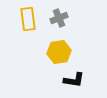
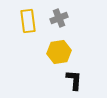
yellow rectangle: moved 2 px down
black L-shape: rotated 95 degrees counterclockwise
